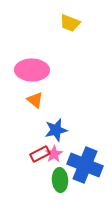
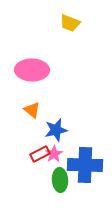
orange triangle: moved 3 px left, 10 px down
blue cross: rotated 20 degrees counterclockwise
